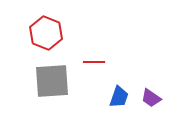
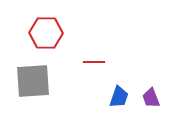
red hexagon: rotated 20 degrees counterclockwise
gray square: moved 19 px left
purple trapezoid: rotated 35 degrees clockwise
